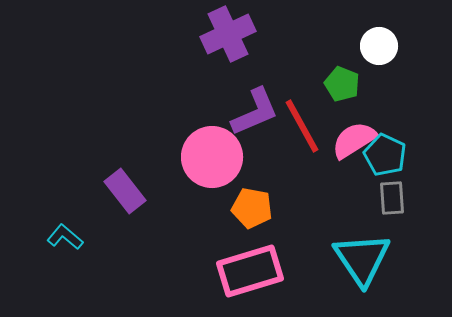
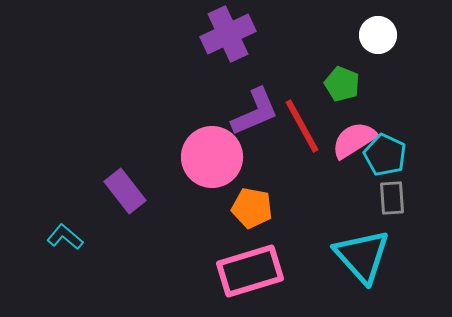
white circle: moved 1 px left, 11 px up
cyan triangle: moved 3 px up; rotated 8 degrees counterclockwise
